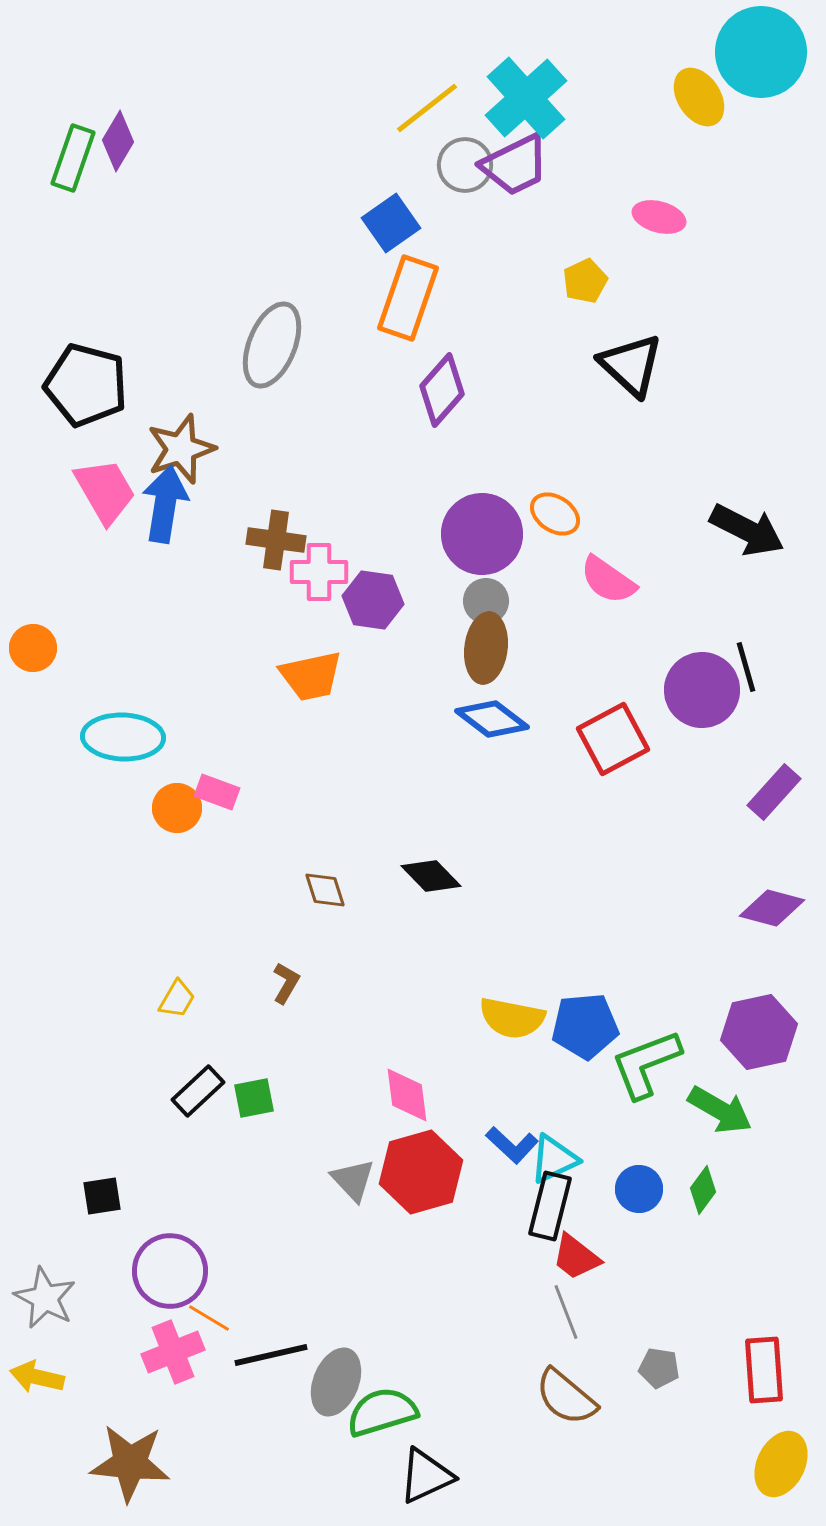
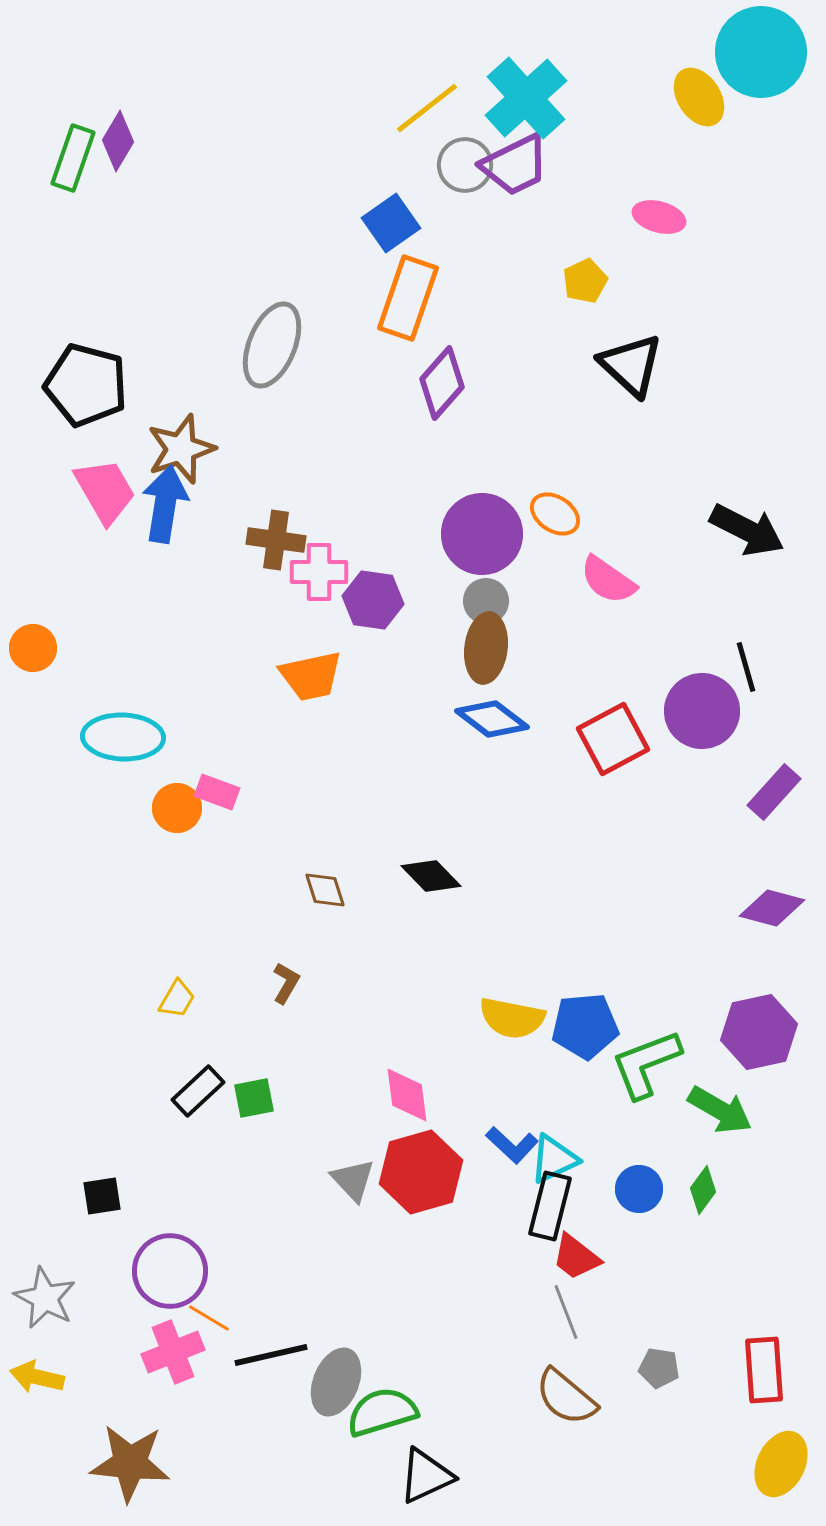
purple diamond at (442, 390): moved 7 px up
purple circle at (702, 690): moved 21 px down
